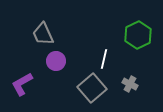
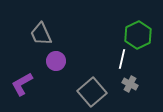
gray trapezoid: moved 2 px left
white line: moved 18 px right
gray square: moved 4 px down
